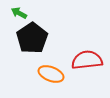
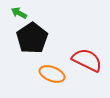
red semicircle: rotated 32 degrees clockwise
orange ellipse: moved 1 px right
